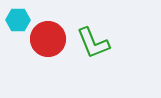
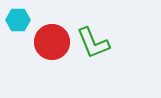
red circle: moved 4 px right, 3 px down
